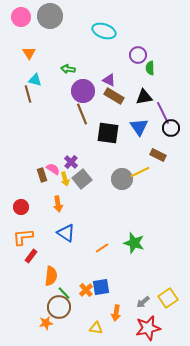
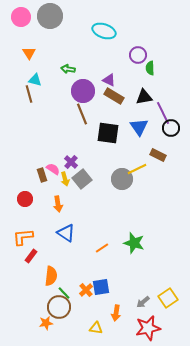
brown line at (28, 94): moved 1 px right
yellow line at (140, 172): moved 3 px left, 3 px up
red circle at (21, 207): moved 4 px right, 8 px up
